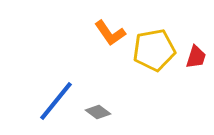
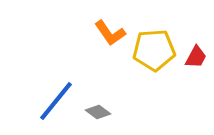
yellow pentagon: rotated 6 degrees clockwise
red trapezoid: rotated 10 degrees clockwise
